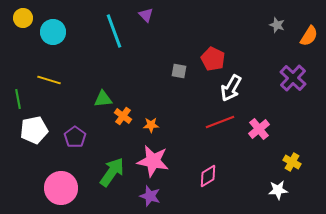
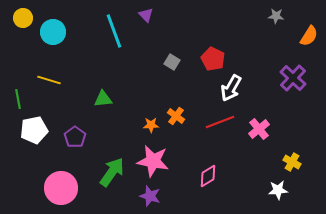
gray star: moved 1 px left, 9 px up; rotated 14 degrees counterclockwise
gray square: moved 7 px left, 9 px up; rotated 21 degrees clockwise
orange cross: moved 53 px right
